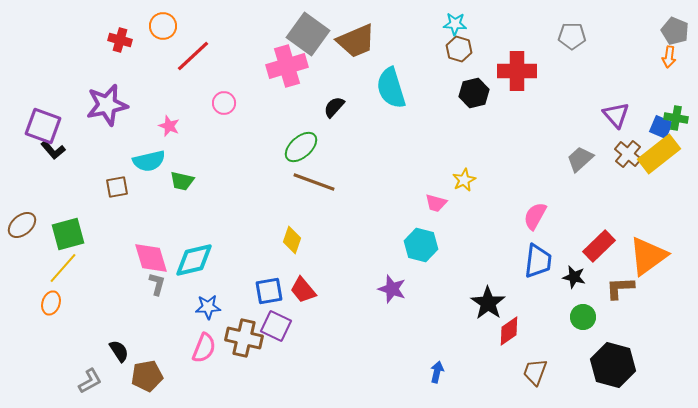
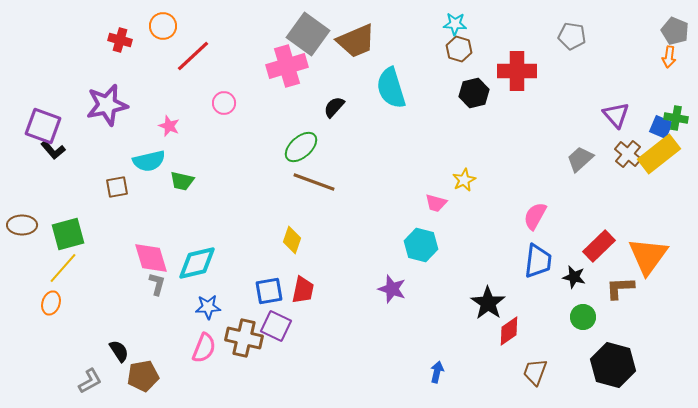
gray pentagon at (572, 36): rotated 8 degrees clockwise
brown ellipse at (22, 225): rotated 40 degrees clockwise
orange triangle at (648, 256): rotated 18 degrees counterclockwise
cyan diamond at (194, 260): moved 3 px right, 3 px down
red trapezoid at (303, 290): rotated 128 degrees counterclockwise
brown pentagon at (147, 376): moved 4 px left
